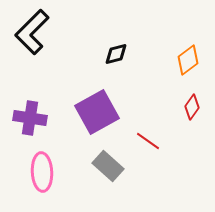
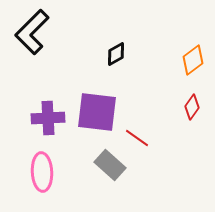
black diamond: rotated 15 degrees counterclockwise
orange diamond: moved 5 px right
purple square: rotated 36 degrees clockwise
purple cross: moved 18 px right; rotated 12 degrees counterclockwise
red line: moved 11 px left, 3 px up
gray rectangle: moved 2 px right, 1 px up
